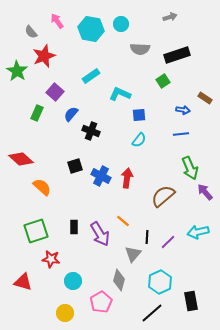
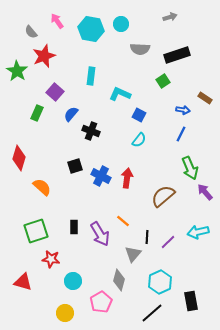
cyan rectangle at (91, 76): rotated 48 degrees counterclockwise
blue square at (139, 115): rotated 32 degrees clockwise
blue line at (181, 134): rotated 56 degrees counterclockwise
red diamond at (21, 159): moved 2 px left, 1 px up; rotated 65 degrees clockwise
